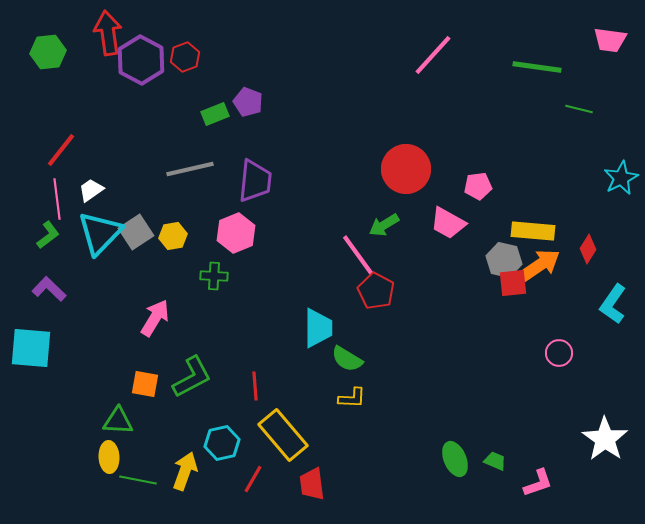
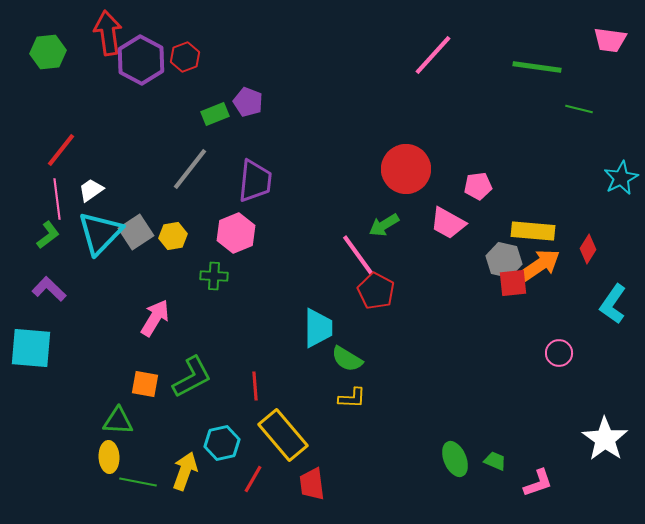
gray line at (190, 169): rotated 39 degrees counterclockwise
green line at (138, 480): moved 2 px down
